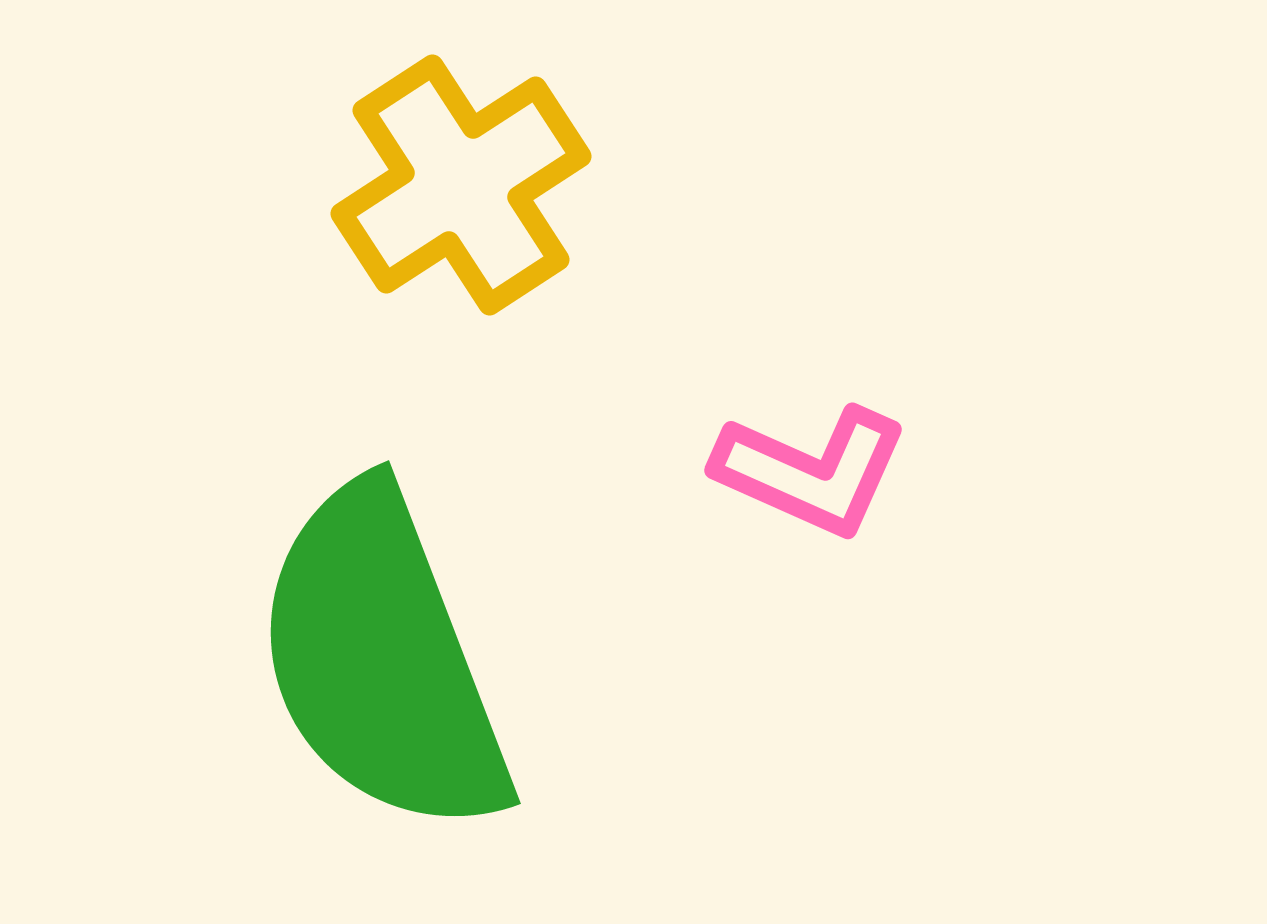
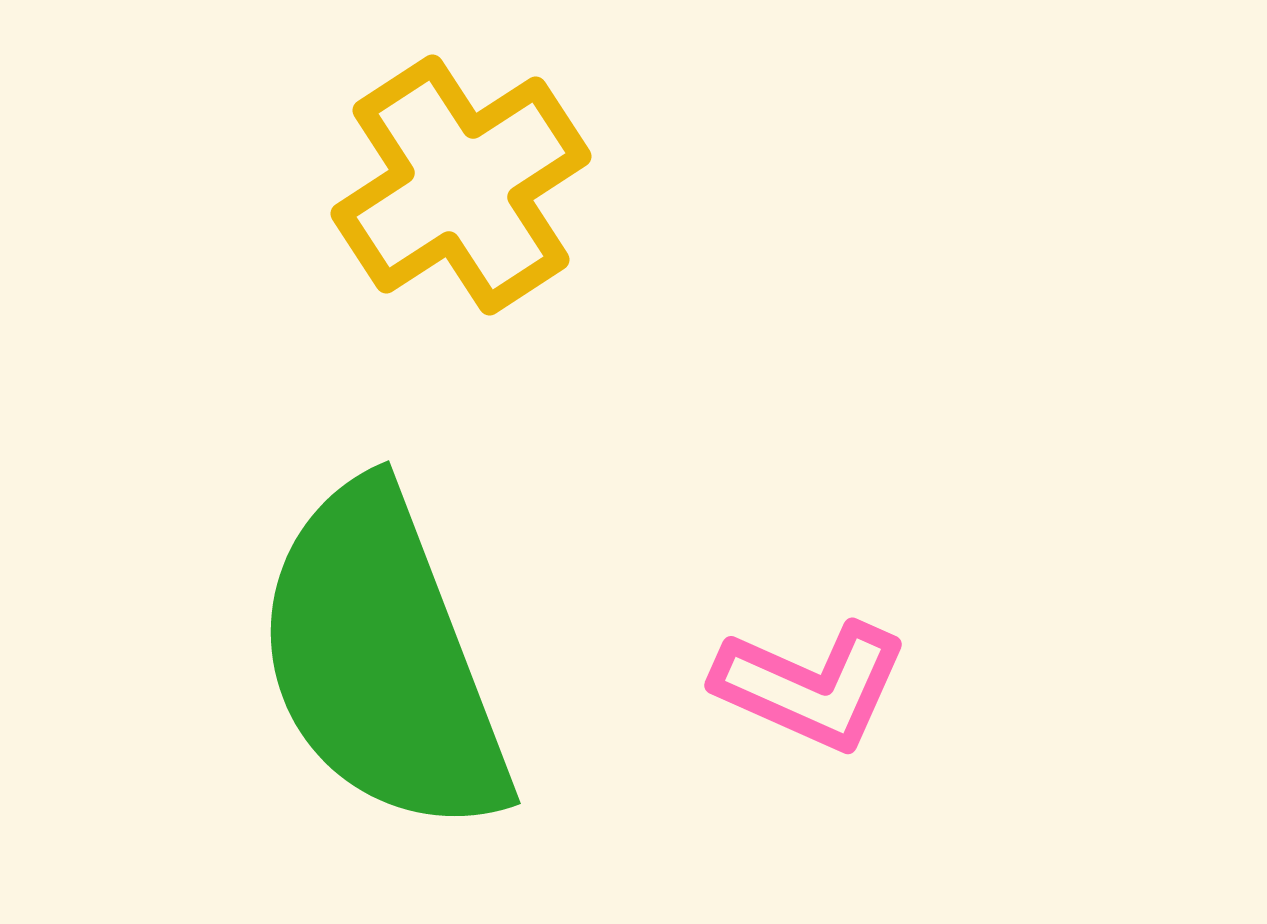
pink L-shape: moved 215 px down
